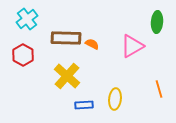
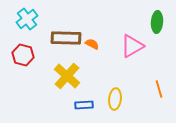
red hexagon: rotated 15 degrees counterclockwise
